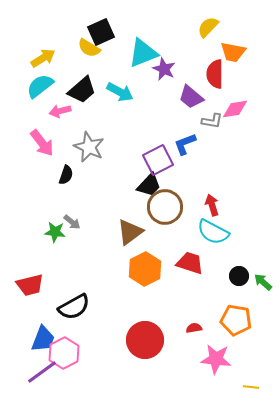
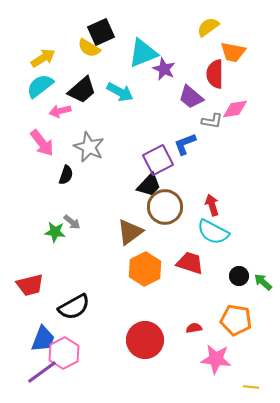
yellow semicircle at (208, 27): rotated 10 degrees clockwise
